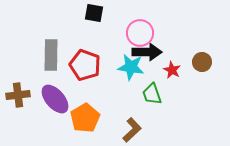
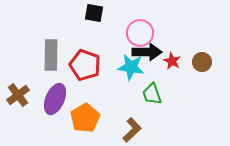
red star: moved 9 px up
brown cross: rotated 30 degrees counterclockwise
purple ellipse: rotated 64 degrees clockwise
